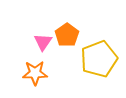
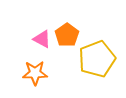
pink triangle: moved 1 px left, 3 px up; rotated 36 degrees counterclockwise
yellow pentagon: moved 2 px left
